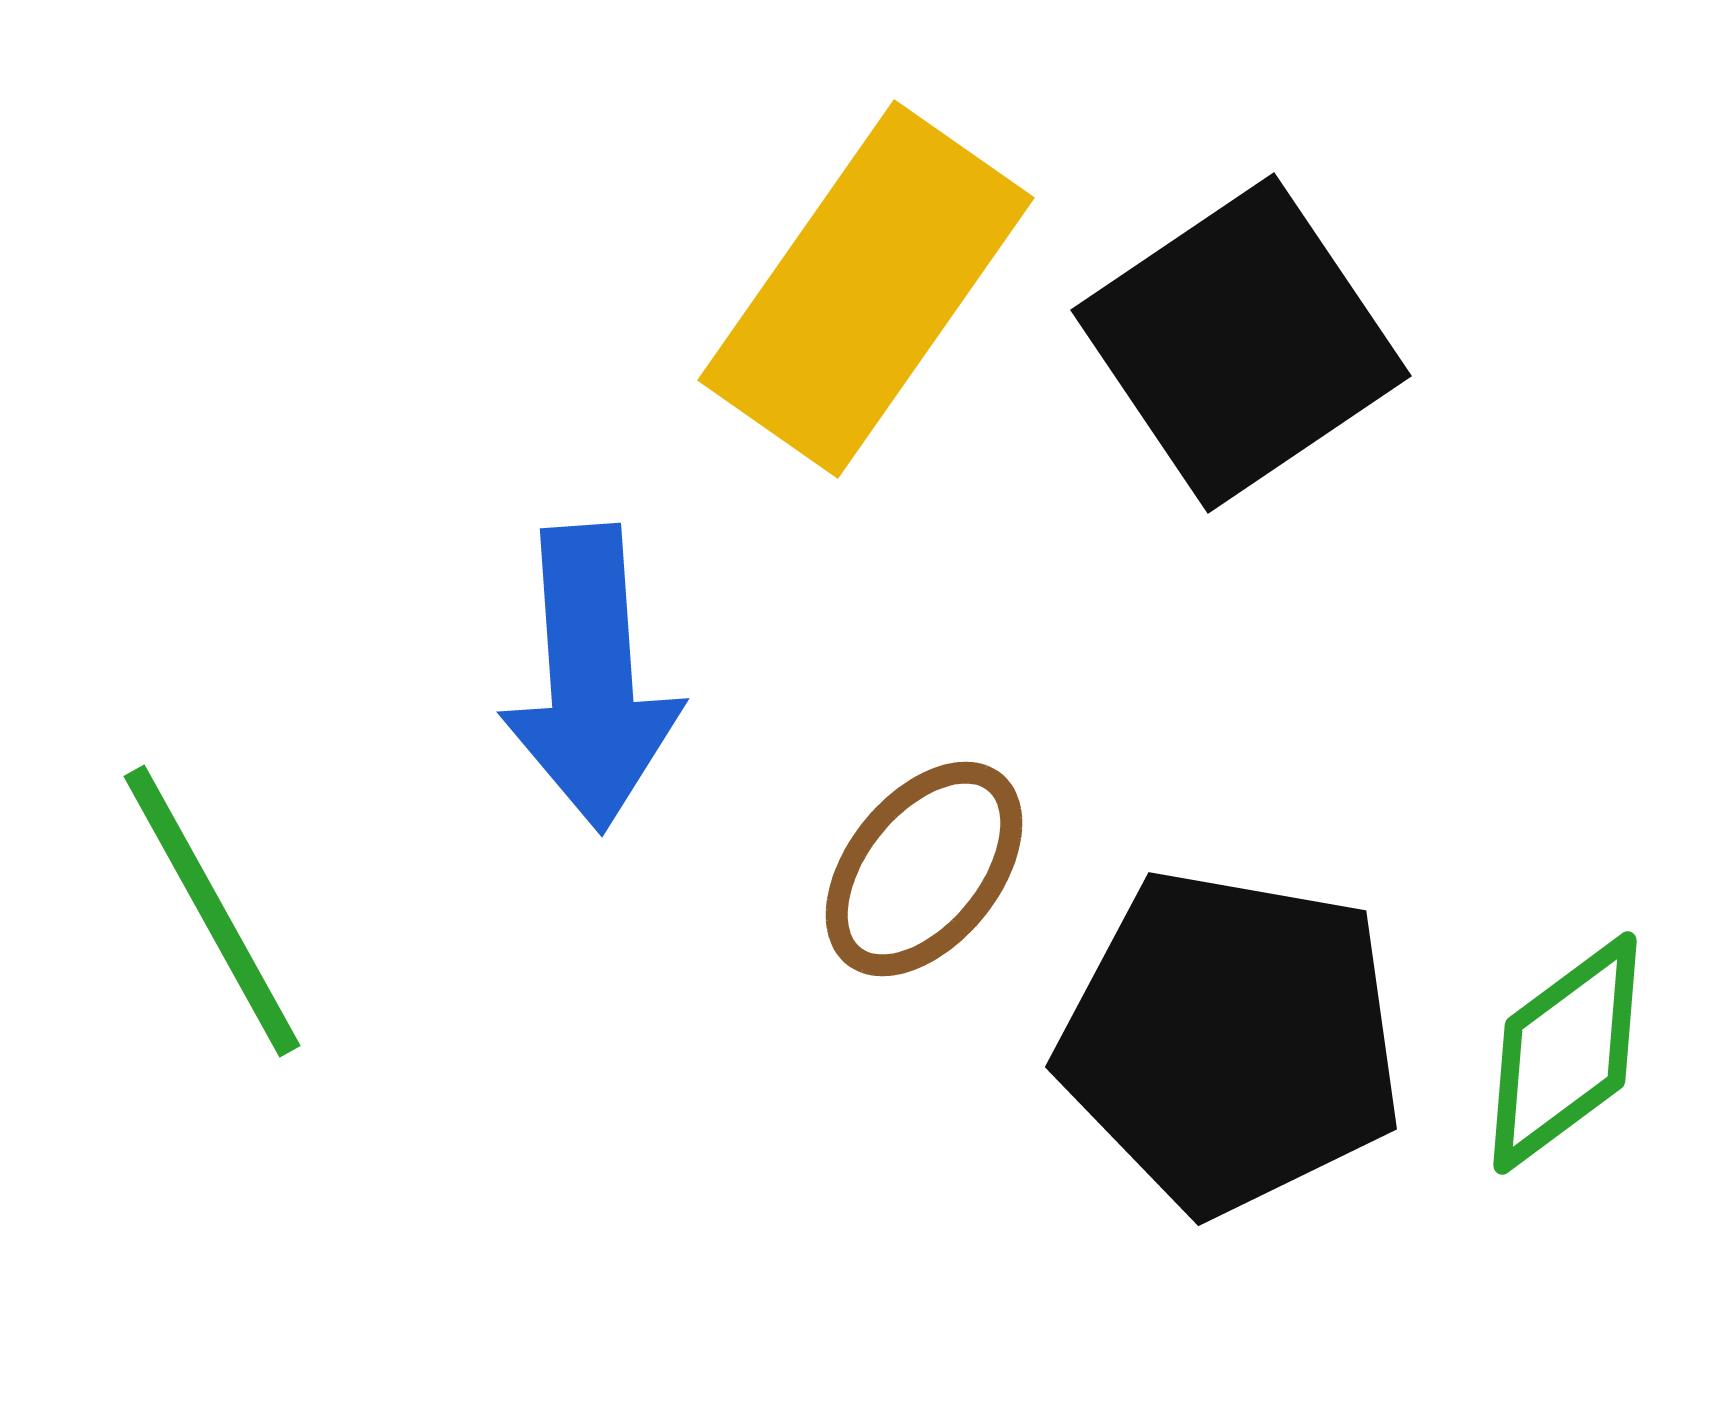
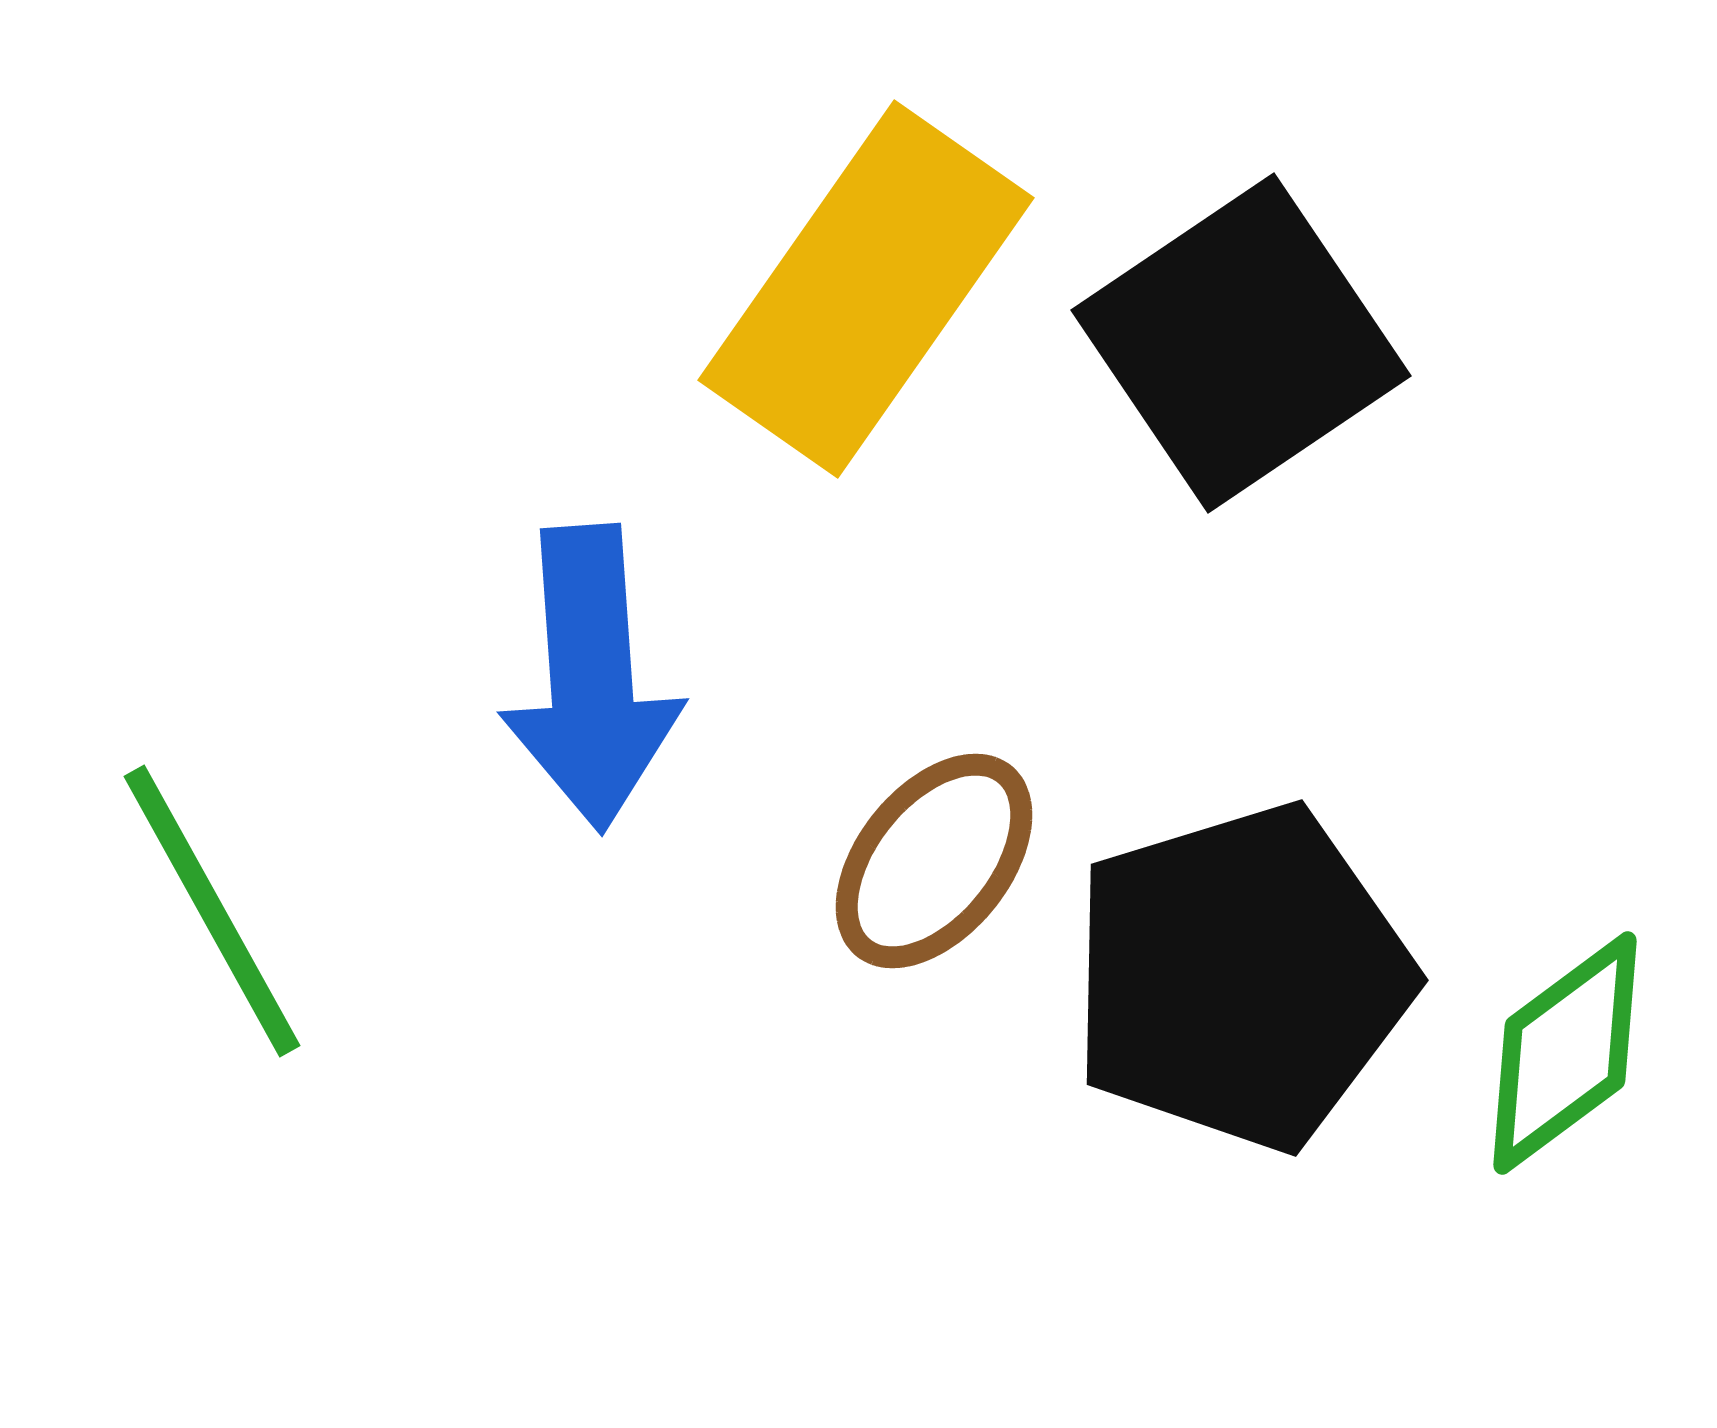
brown ellipse: moved 10 px right, 8 px up
black pentagon: moved 10 px right, 64 px up; rotated 27 degrees counterclockwise
